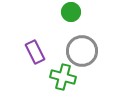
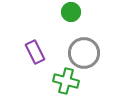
gray circle: moved 2 px right, 2 px down
green cross: moved 3 px right, 4 px down
